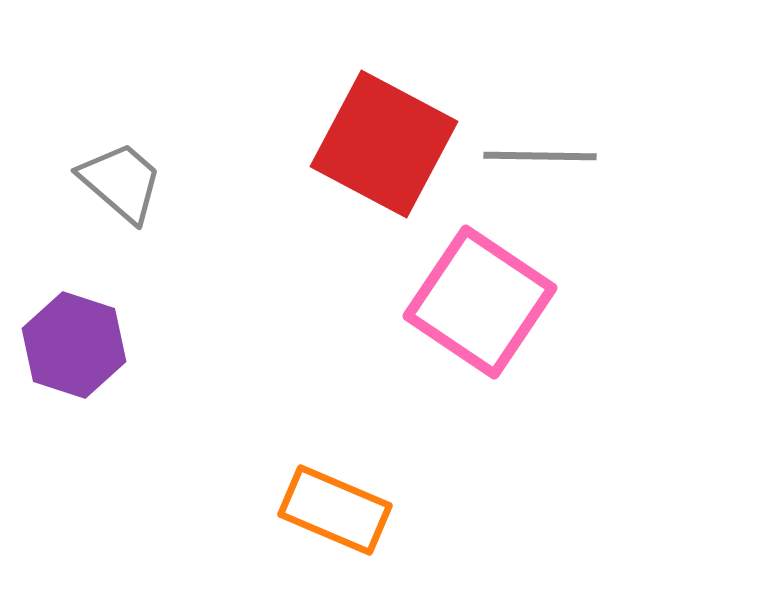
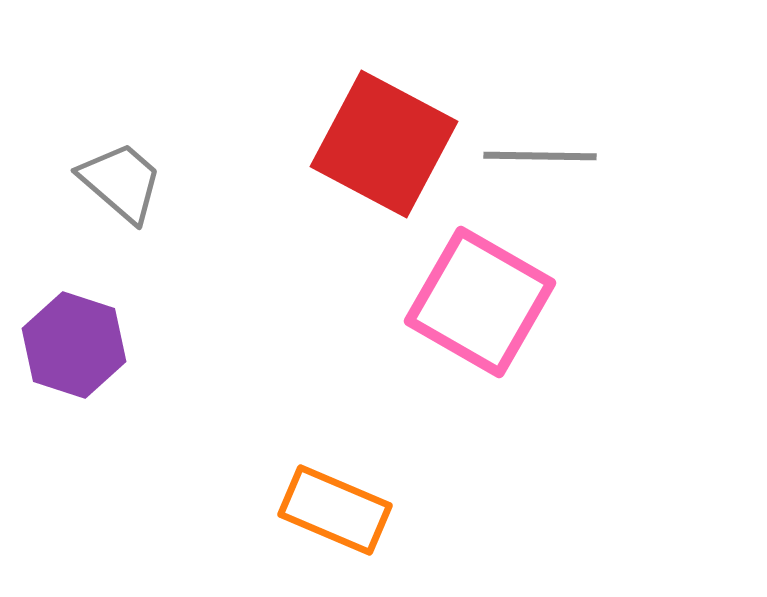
pink square: rotated 4 degrees counterclockwise
